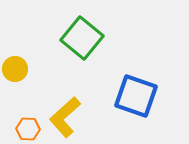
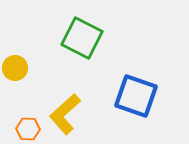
green square: rotated 12 degrees counterclockwise
yellow circle: moved 1 px up
yellow L-shape: moved 3 px up
